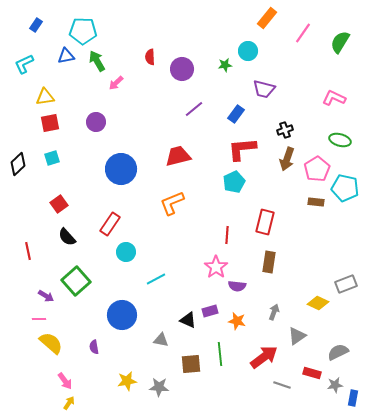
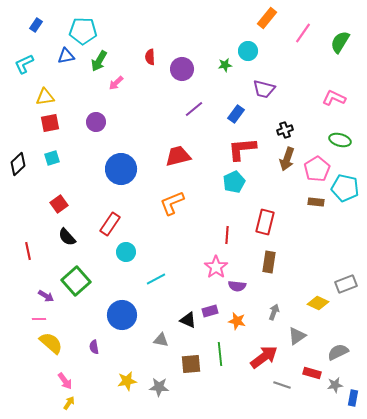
green arrow at (97, 61): moved 2 px right; rotated 120 degrees counterclockwise
